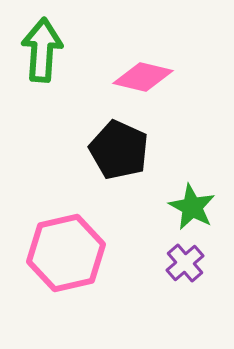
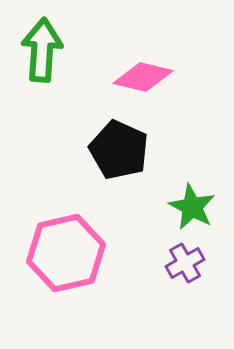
purple cross: rotated 12 degrees clockwise
